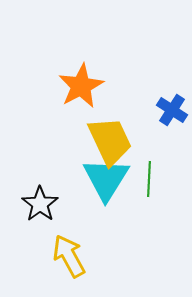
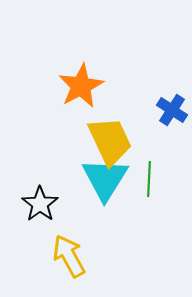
cyan triangle: moved 1 px left
